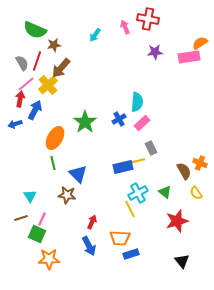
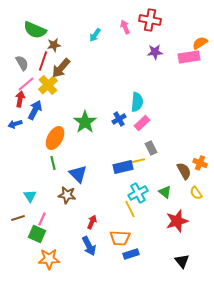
red cross at (148, 19): moved 2 px right, 1 px down
red line at (37, 61): moved 6 px right
brown line at (21, 218): moved 3 px left
